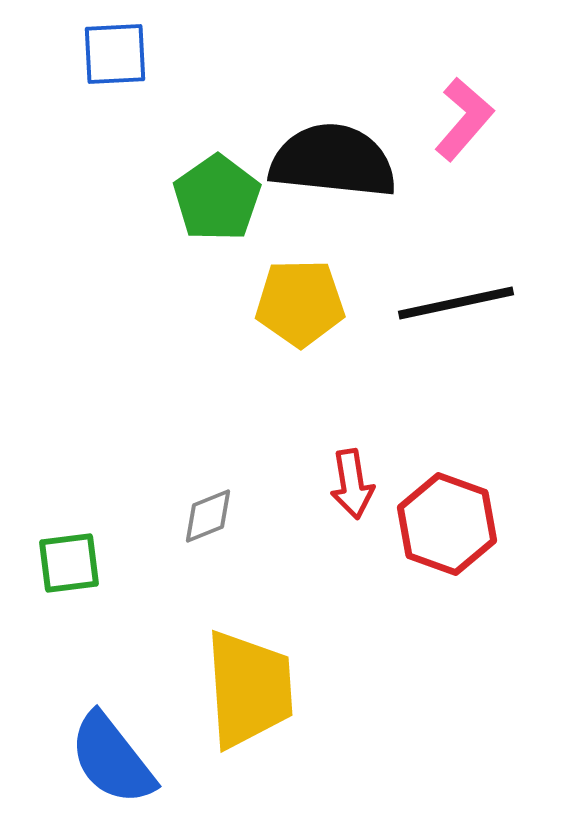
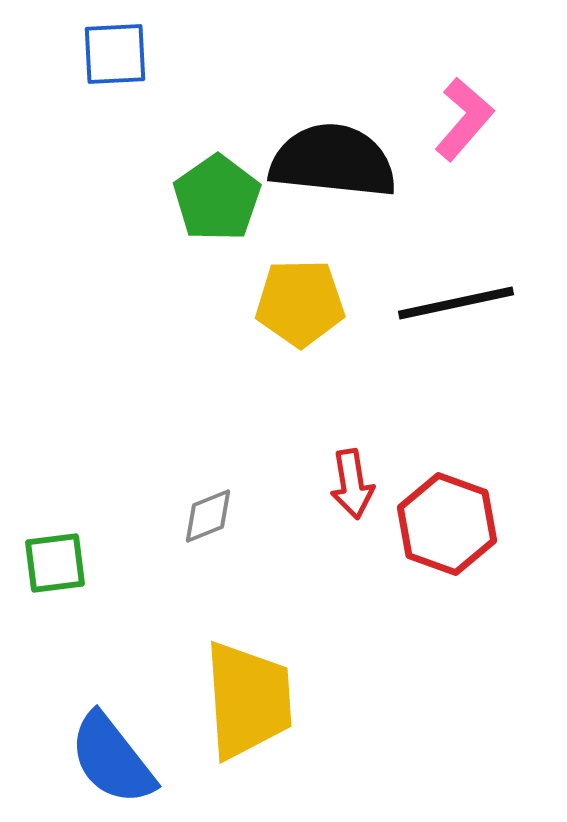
green square: moved 14 px left
yellow trapezoid: moved 1 px left, 11 px down
